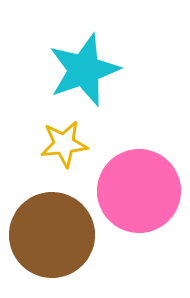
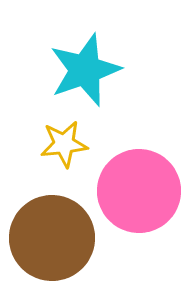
cyan star: moved 1 px right
brown circle: moved 3 px down
